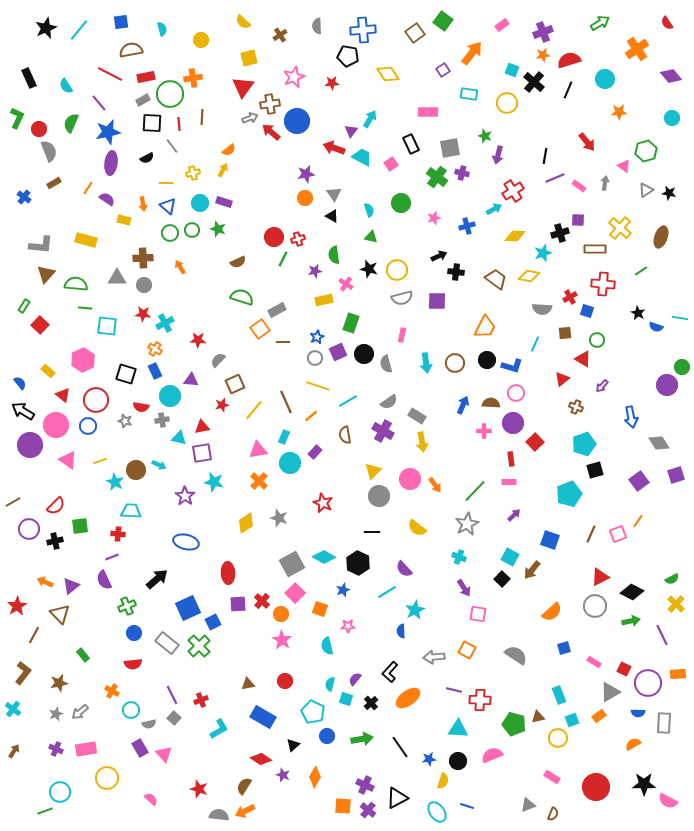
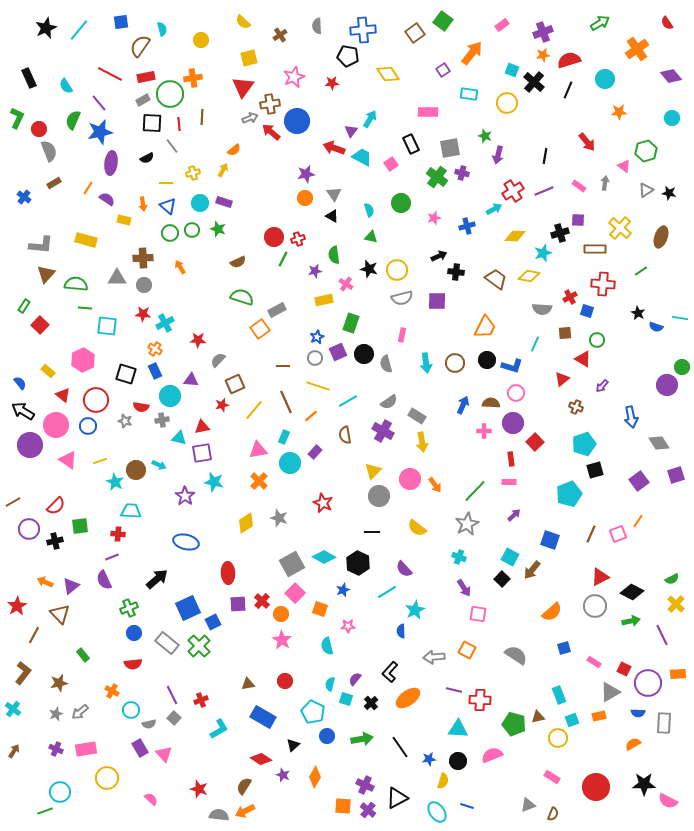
brown semicircle at (131, 50): moved 9 px right, 4 px up; rotated 45 degrees counterclockwise
green semicircle at (71, 123): moved 2 px right, 3 px up
blue star at (108, 132): moved 8 px left
orange semicircle at (229, 150): moved 5 px right
purple line at (555, 178): moved 11 px left, 13 px down
brown line at (283, 342): moved 24 px down
green cross at (127, 606): moved 2 px right, 2 px down
orange rectangle at (599, 716): rotated 24 degrees clockwise
